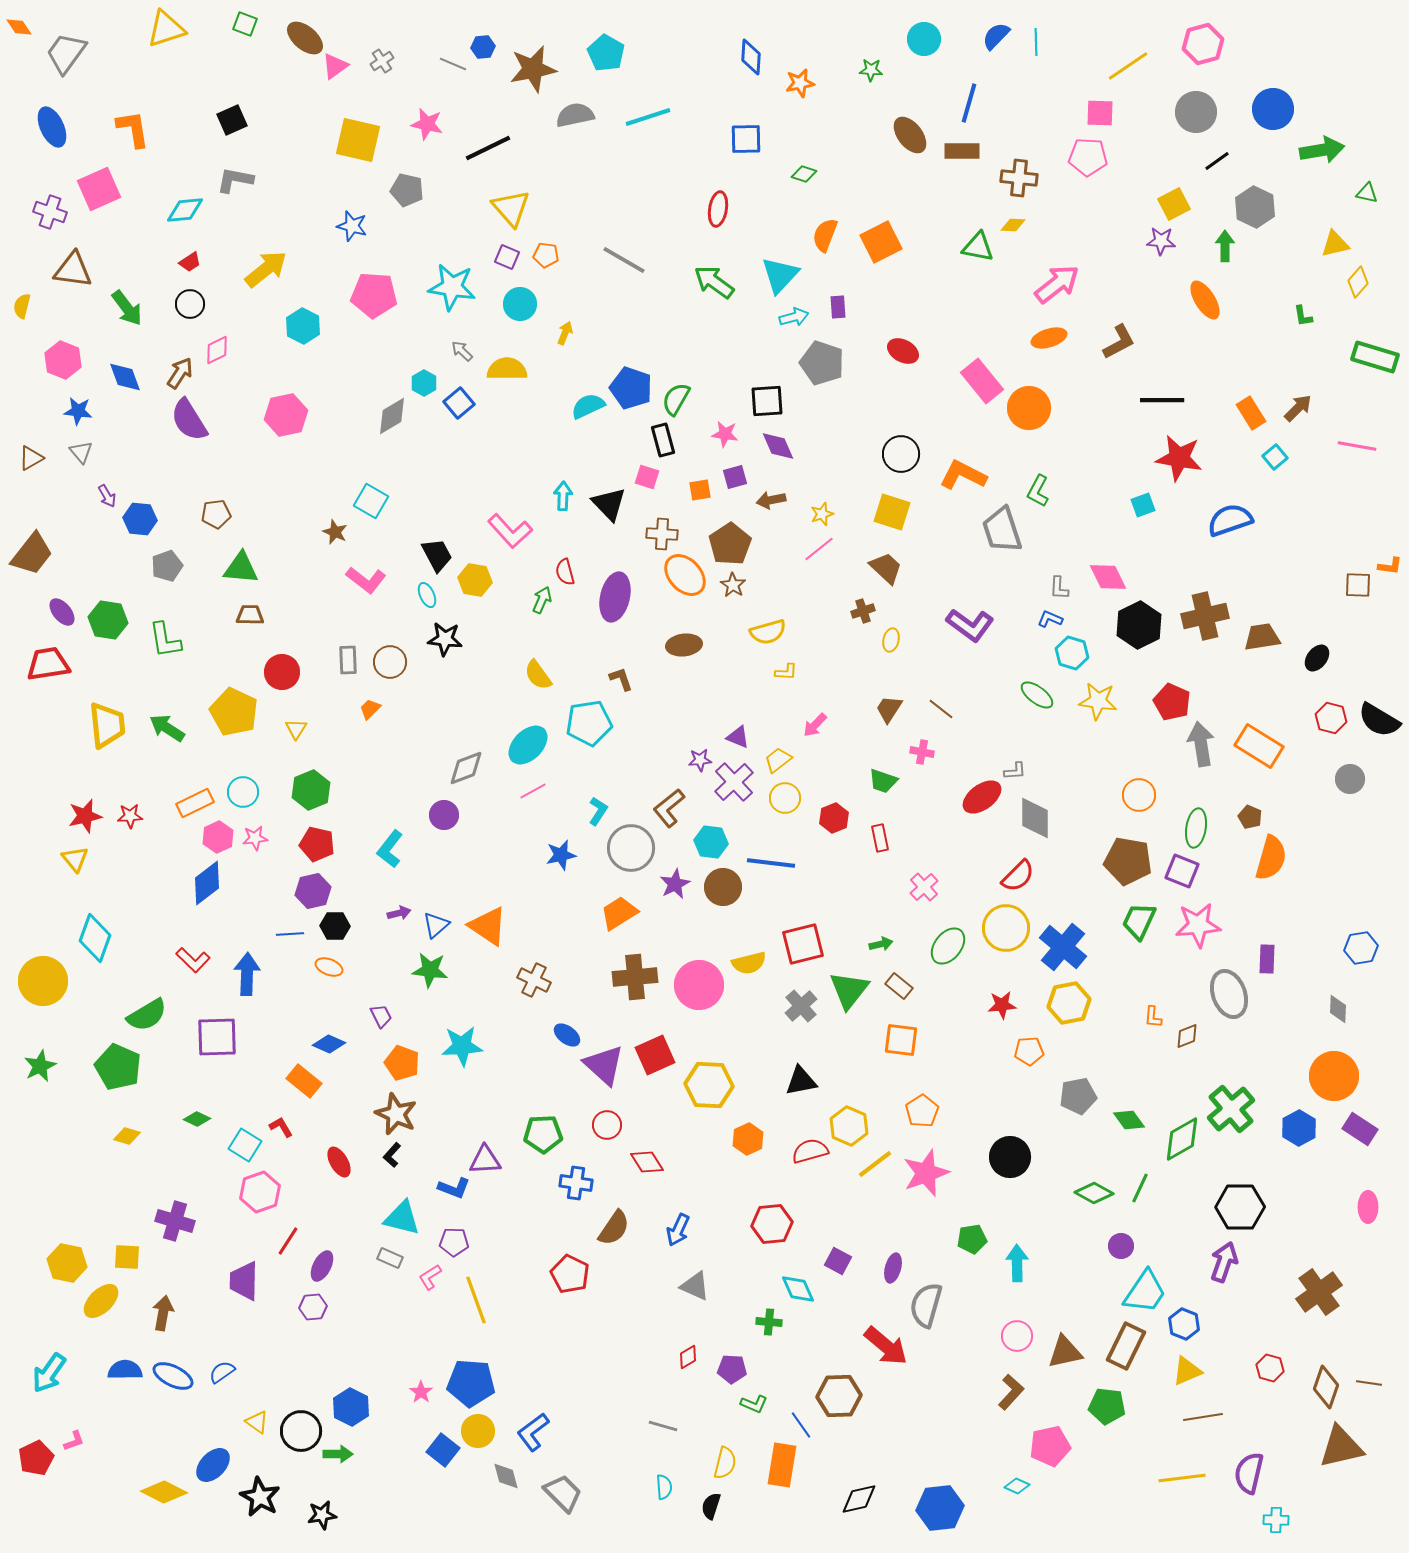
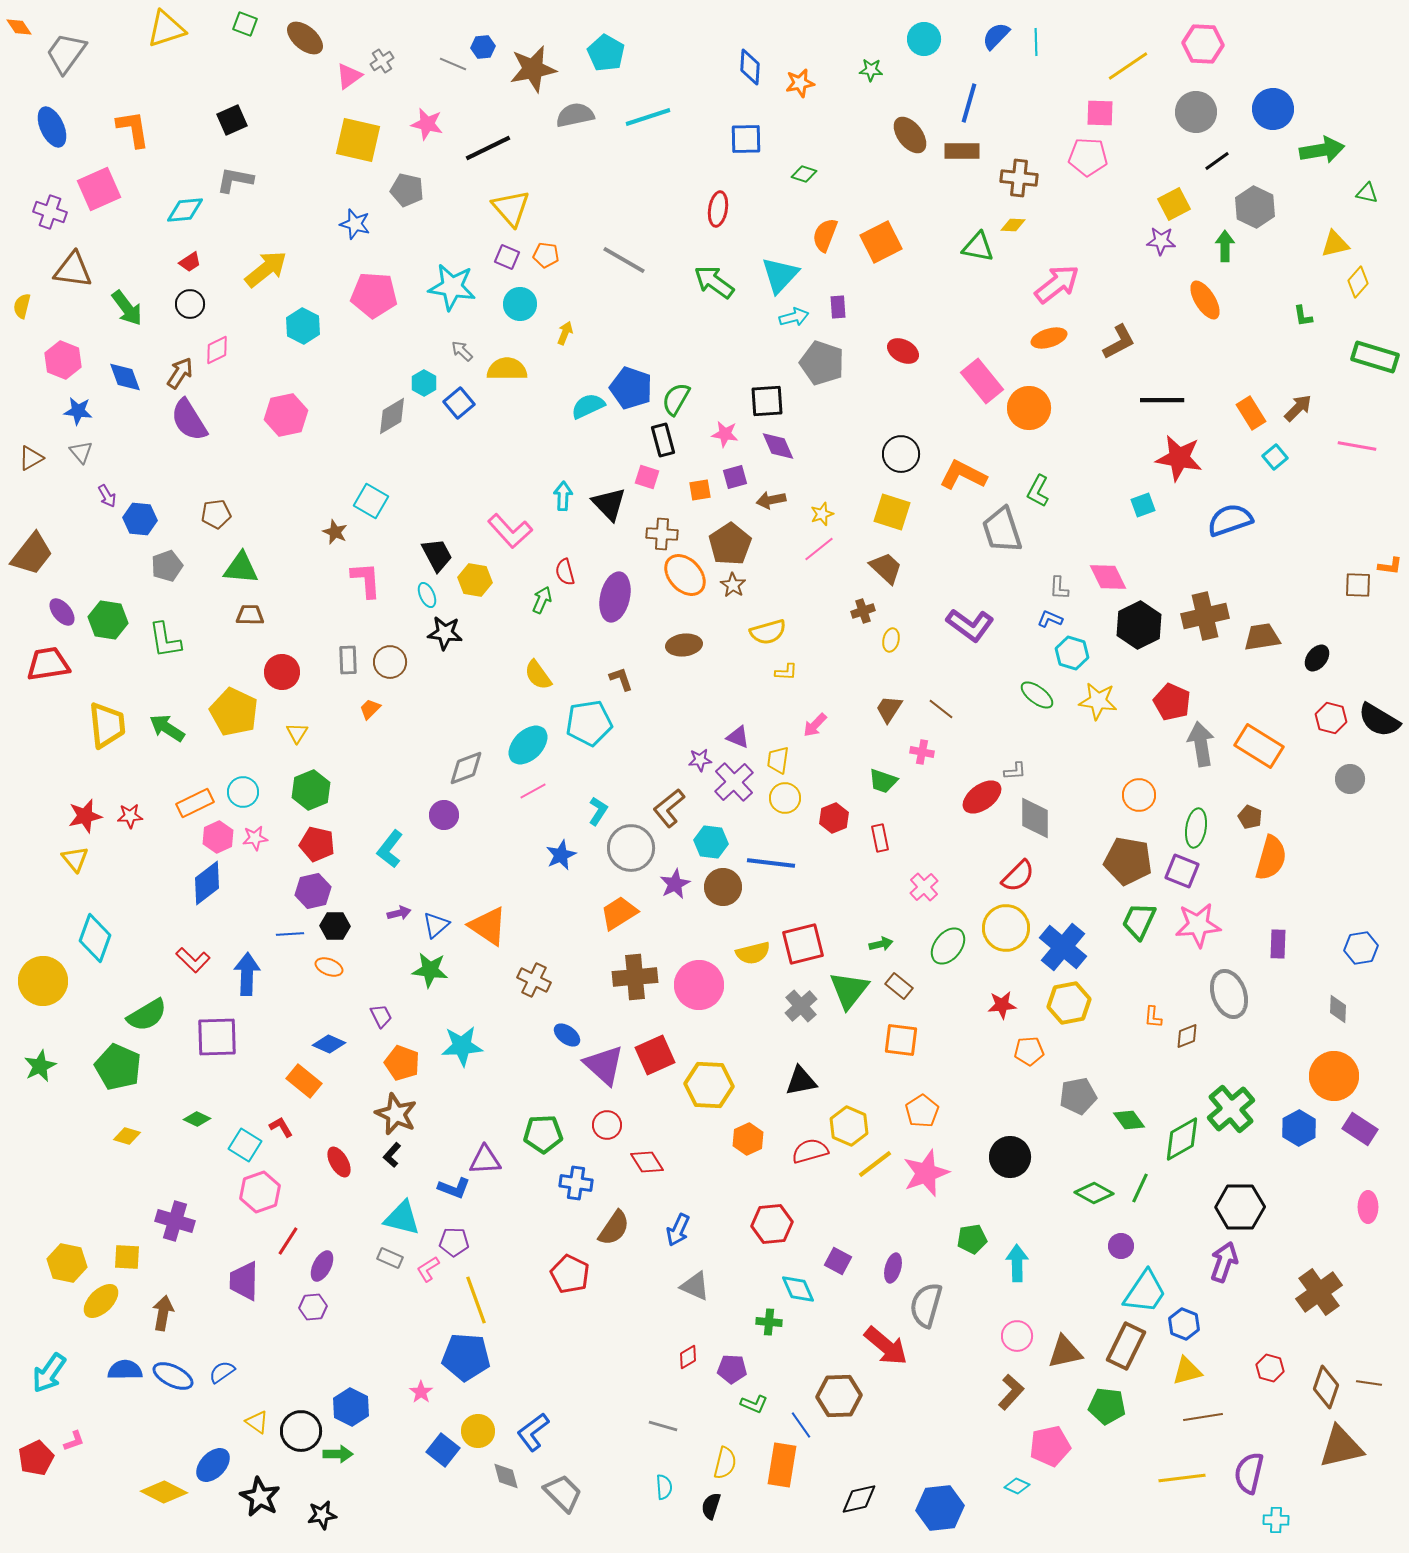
pink hexagon at (1203, 44): rotated 18 degrees clockwise
blue diamond at (751, 57): moved 1 px left, 10 px down
pink triangle at (335, 66): moved 14 px right, 10 px down
blue star at (352, 226): moved 3 px right, 2 px up
pink L-shape at (366, 580): rotated 132 degrees counterclockwise
black star at (445, 639): moved 6 px up
yellow triangle at (296, 729): moved 1 px right, 4 px down
yellow trapezoid at (778, 760): rotated 44 degrees counterclockwise
blue star at (561, 855): rotated 12 degrees counterclockwise
purple rectangle at (1267, 959): moved 11 px right, 15 px up
yellow semicircle at (749, 963): moved 4 px right, 10 px up
pink L-shape at (430, 1277): moved 2 px left, 8 px up
yellow triangle at (1187, 1371): rotated 8 degrees clockwise
blue pentagon at (471, 1383): moved 5 px left, 26 px up
